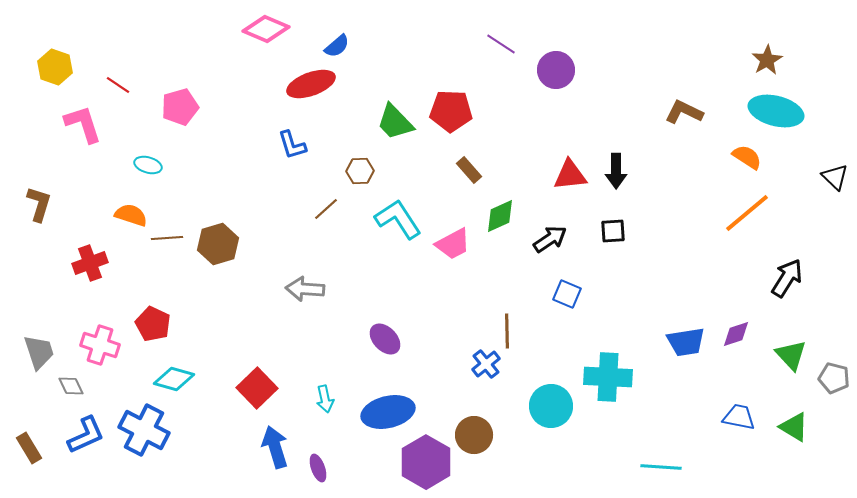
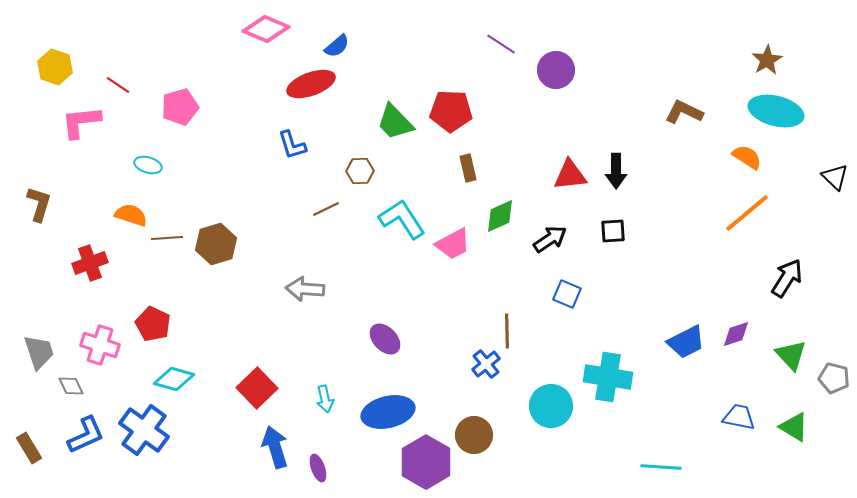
pink L-shape at (83, 124): moved 2 px left, 2 px up; rotated 78 degrees counterclockwise
brown rectangle at (469, 170): moved 1 px left, 2 px up; rotated 28 degrees clockwise
brown line at (326, 209): rotated 16 degrees clockwise
cyan L-shape at (398, 219): moved 4 px right
brown hexagon at (218, 244): moved 2 px left
blue trapezoid at (686, 342): rotated 18 degrees counterclockwise
cyan cross at (608, 377): rotated 6 degrees clockwise
blue cross at (144, 430): rotated 9 degrees clockwise
